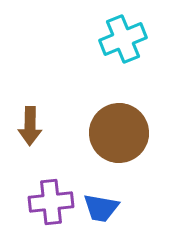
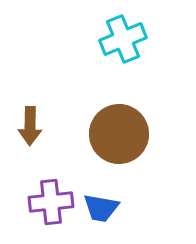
brown circle: moved 1 px down
